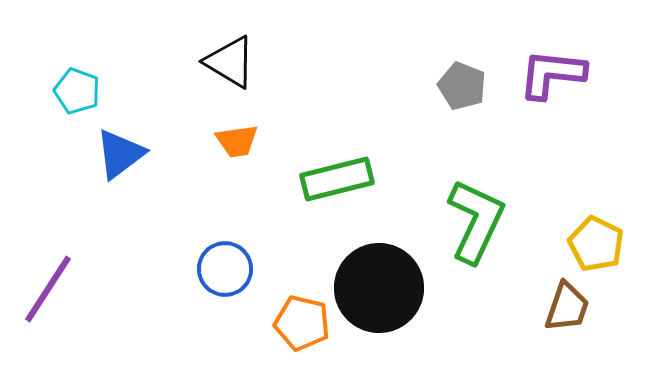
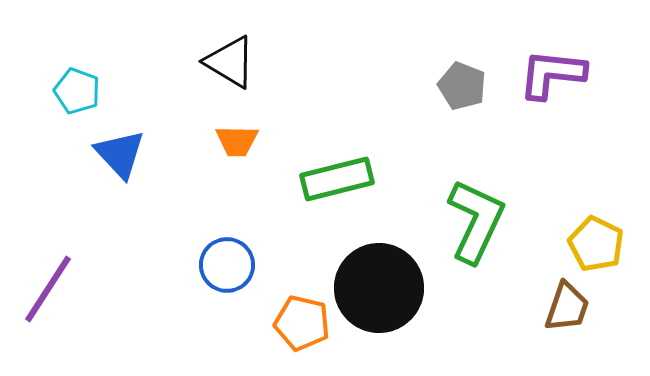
orange trapezoid: rotated 9 degrees clockwise
blue triangle: rotated 36 degrees counterclockwise
blue circle: moved 2 px right, 4 px up
